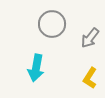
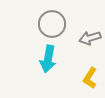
gray arrow: rotated 35 degrees clockwise
cyan arrow: moved 12 px right, 9 px up
